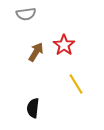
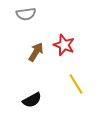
red star: rotated 15 degrees counterclockwise
black semicircle: moved 1 px left, 8 px up; rotated 126 degrees counterclockwise
